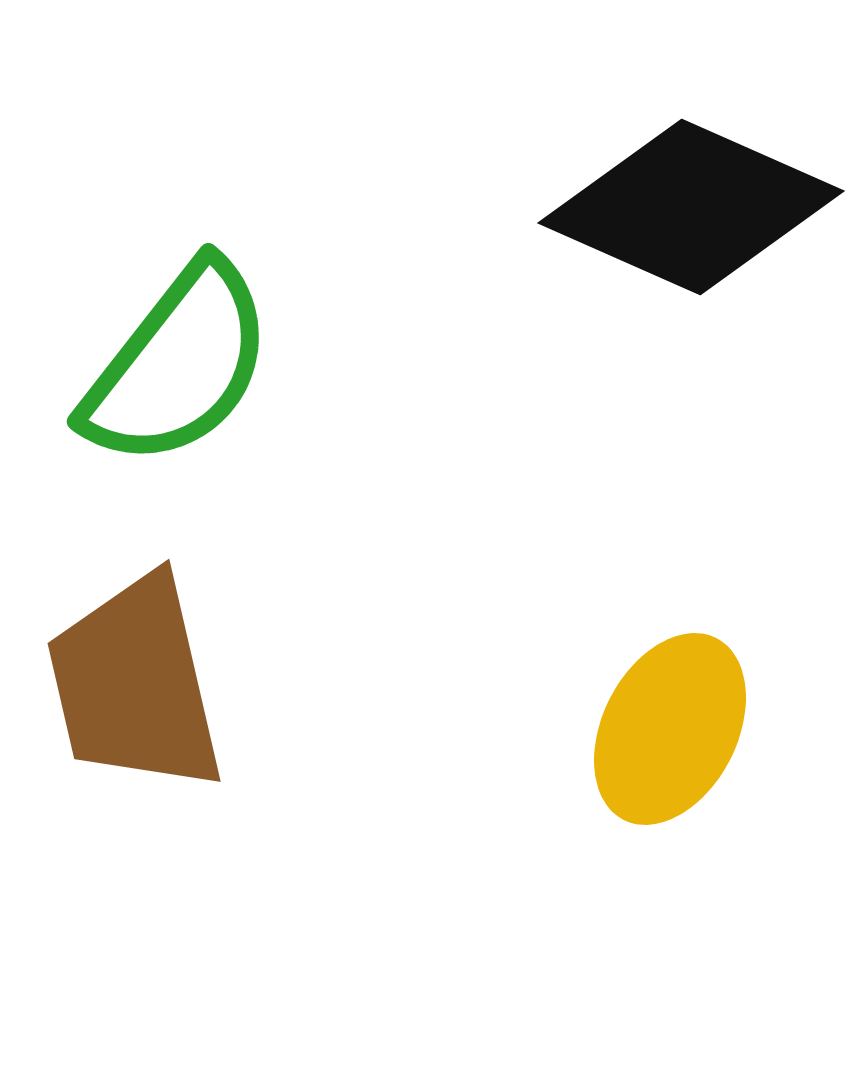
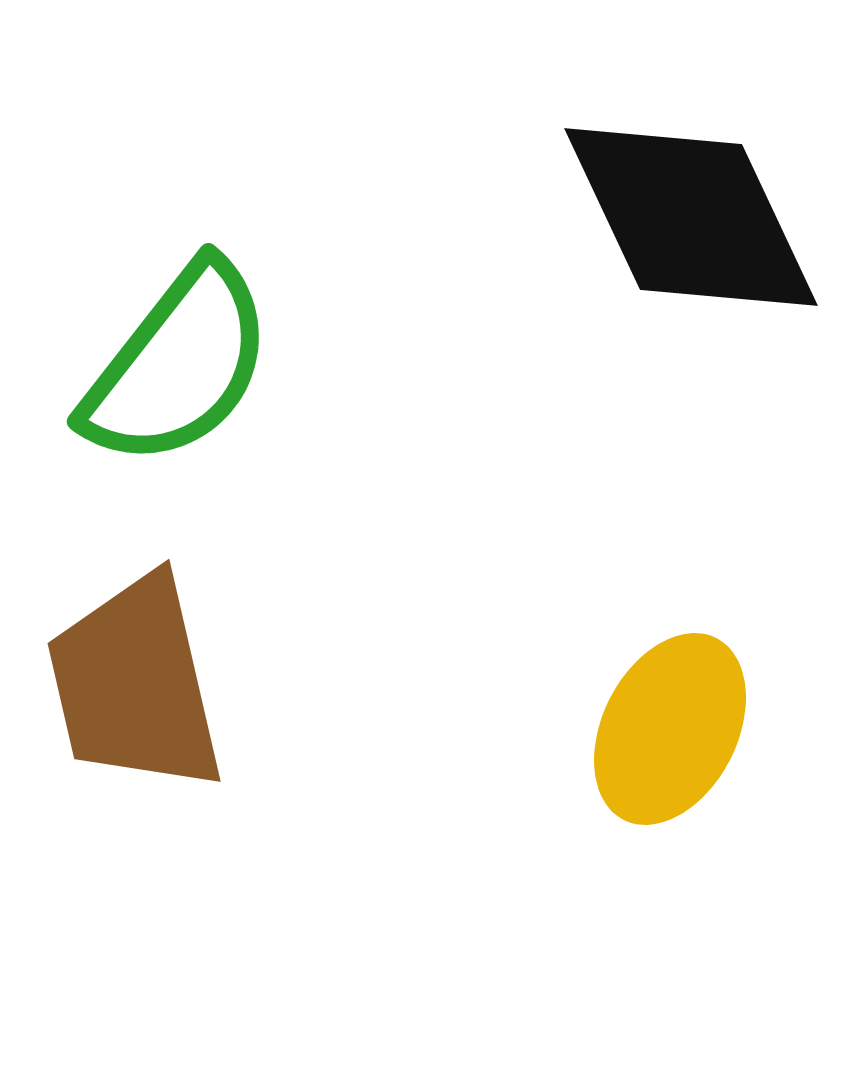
black diamond: moved 10 px down; rotated 41 degrees clockwise
